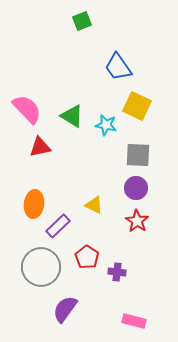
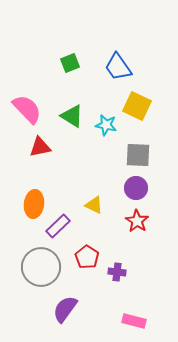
green square: moved 12 px left, 42 px down
